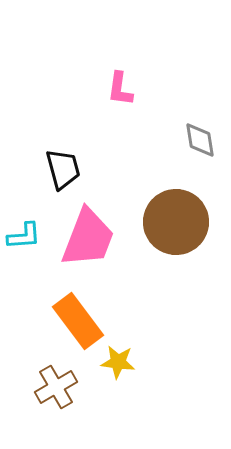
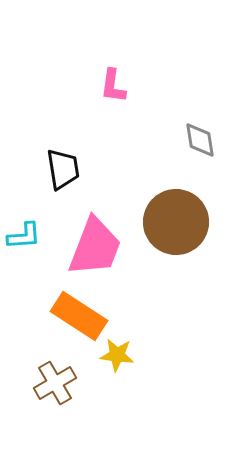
pink L-shape: moved 7 px left, 3 px up
black trapezoid: rotated 6 degrees clockwise
pink trapezoid: moved 7 px right, 9 px down
orange rectangle: moved 1 px right, 5 px up; rotated 20 degrees counterclockwise
yellow star: moved 1 px left, 7 px up
brown cross: moved 1 px left, 4 px up
